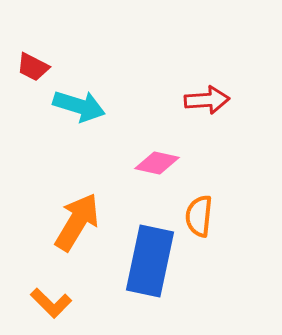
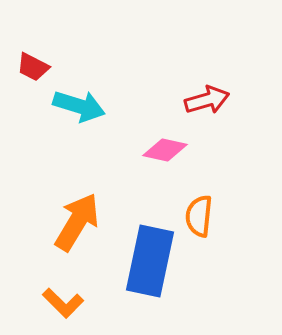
red arrow: rotated 12 degrees counterclockwise
pink diamond: moved 8 px right, 13 px up
orange L-shape: moved 12 px right
